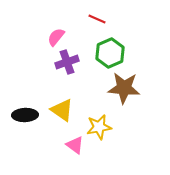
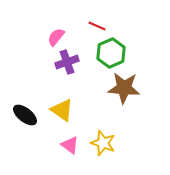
red line: moved 7 px down
green hexagon: moved 1 px right
black ellipse: rotated 40 degrees clockwise
yellow star: moved 4 px right, 16 px down; rotated 30 degrees clockwise
pink triangle: moved 5 px left
